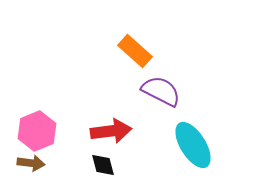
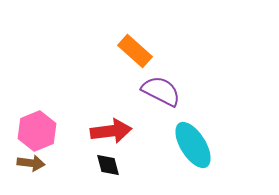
black diamond: moved 5 px right
